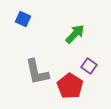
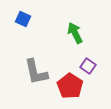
green arrow: moved 1 px up; rotated 70 degrees counterclockwise
purple square: moved 1 px left
gray L-shape: moved 1 px left
